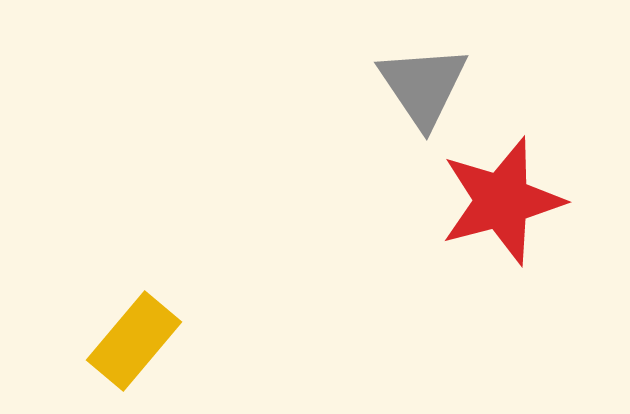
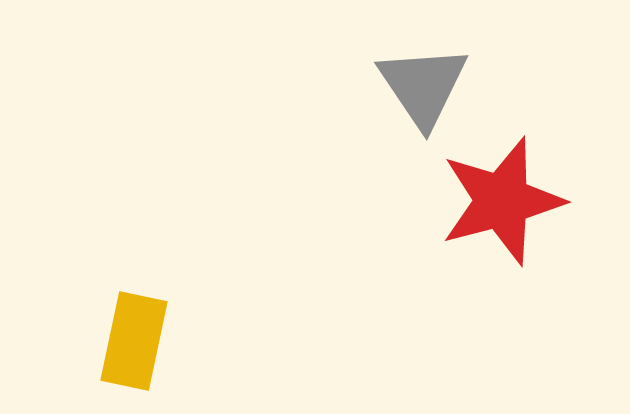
yellow rectangle: rotated 28 degrees counterclockwise
